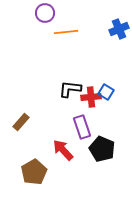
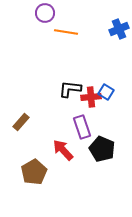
orange line: rotated 15 degrees clockwise
